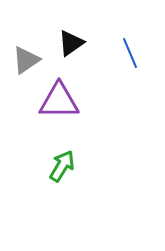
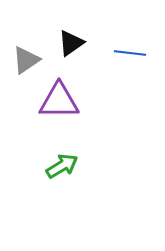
blue line: rotated 60 degrees counterclockwise
green arrow: rotated 28 degrees clockwise
